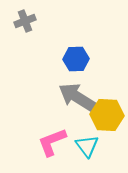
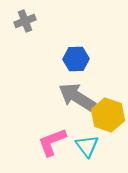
yellow hexagon: moved 1 px right; rotated 16 degrees clockwise
